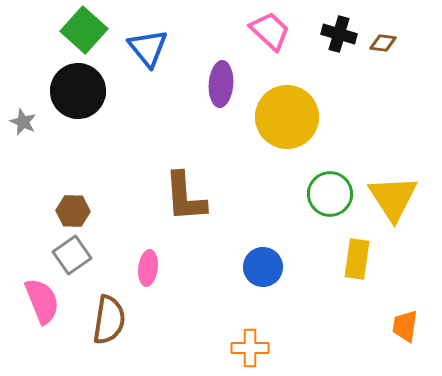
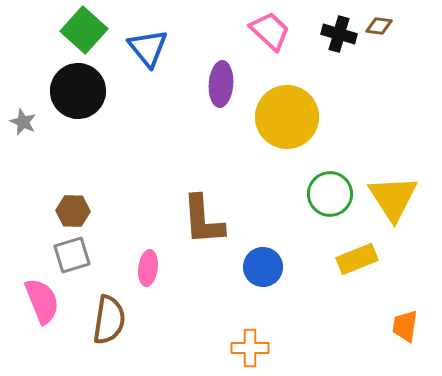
brown diamond: moved 4 px left, 17 px up
brown L-shape: moved 18 px right, 23 px down
gray square: rotated 18 degrees clockwise
yellow rectangle: rotated 60 degrees clockwise
